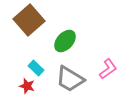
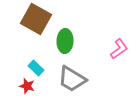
brown square: moved 7 px right, 1 px up; rotated 20 degrees counterclockwise
green ellipse: rotated 40 degrees counterclockwise
pink L-shape: moved 11 px right, 20 px up
gray trapezoid: moved 2 px right
